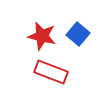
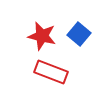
blue square: moved 1 px right
